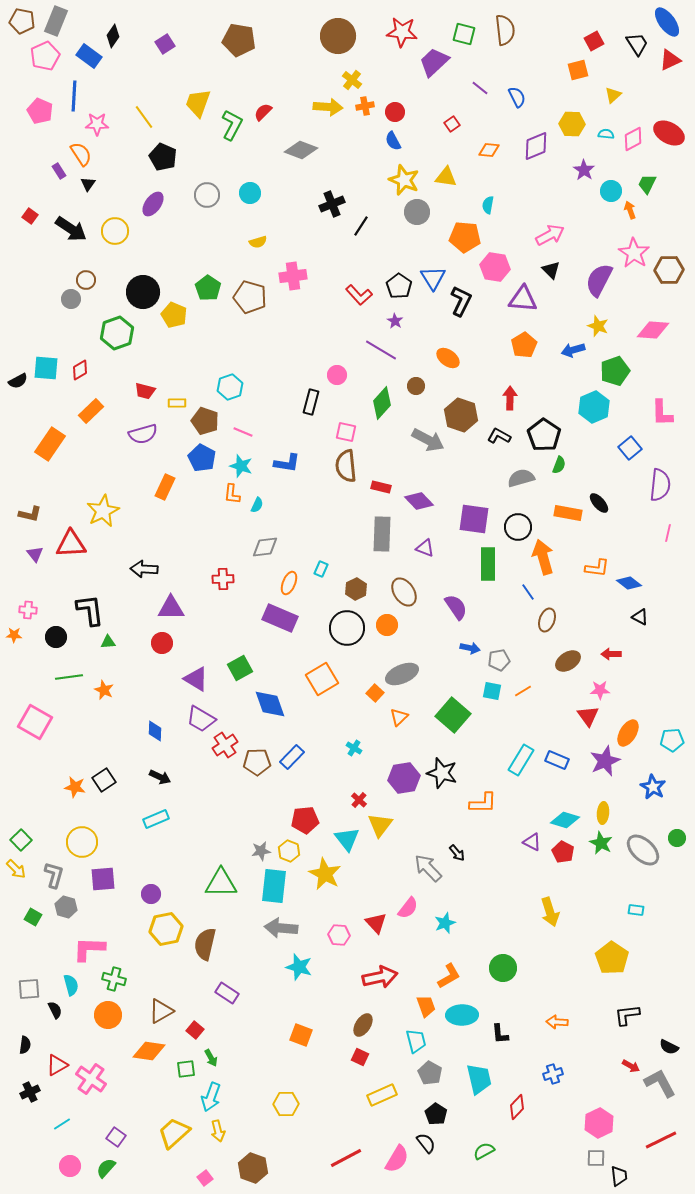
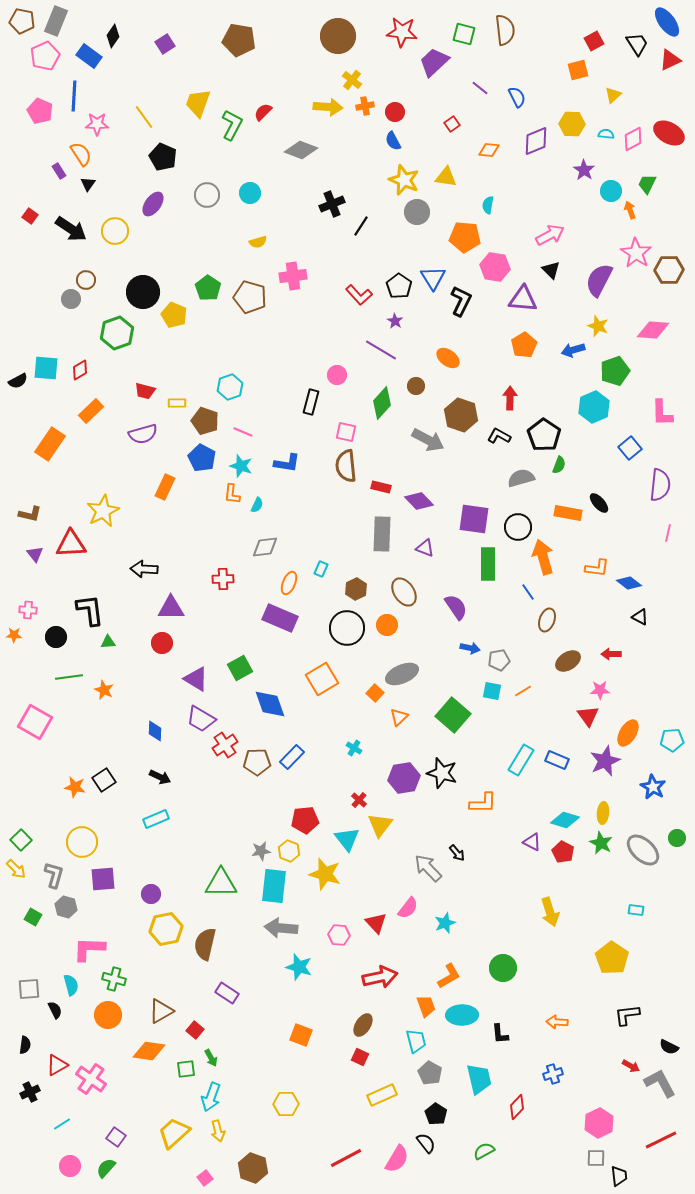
purple diamond at (536, 146): moved 5 px up
pink star at (634, 253): moved 2 px right
yellow star at (325, 874): rotated 12 degrees counterclockwise
